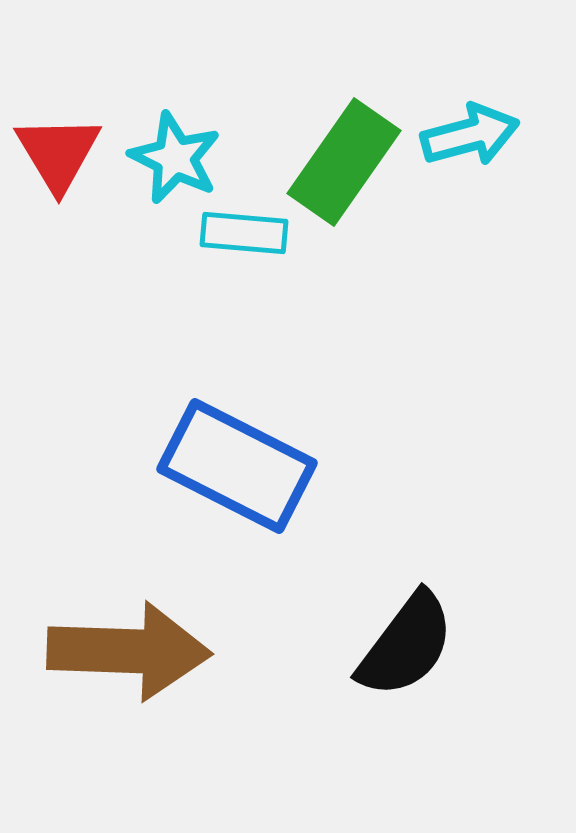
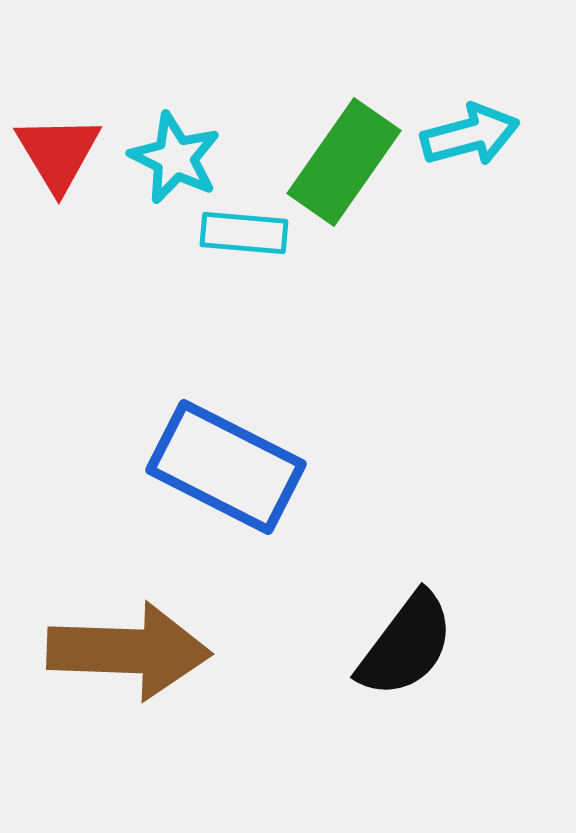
blue rectangle: moved 11 px left, 1 px down
